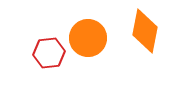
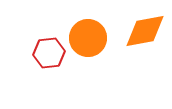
orange diamond: rotated 69 degrees clockwise
